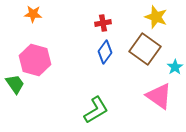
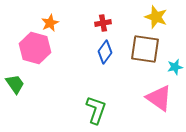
orange star: moved 17 px right, 9 px down; rotated 30 degrees counterclockwise
brown square: rotated 28 degrees counterclockwise
pink hexagon: moved 12 px up
cyan star: rotated 21 degrees clockwise
pink triangle: moved 2 px down
green L-shape: rotated 40 degrees counterclockwise
